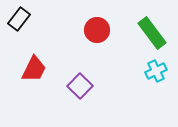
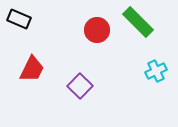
black rectangle: rotated 75 degrees clockwise
green rectangle: moved 14 px left, 11 px up; rotated 8 degrees counterclockwise
red trapezoid: moved 2 px left
